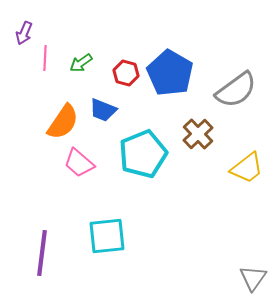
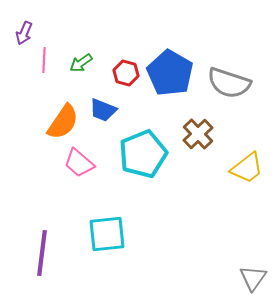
pink line: moved 1 px left, 2 px down
gray semicircle: moved 7 px left, 7 px up; rotated 54 degrees clockwise
cyan square: moved 2 px up
